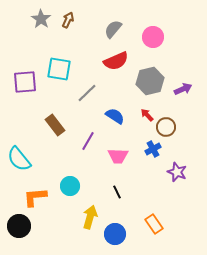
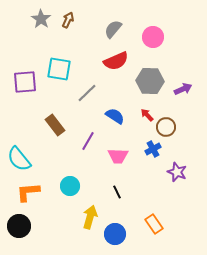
gray hexagon: rotated 16 degrees clockwise
orange L-shape: moved 7 px left, 5 px up
